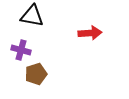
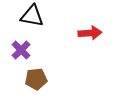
purple cross: rotated 30 degrees clockwise
brown pentagon: moved 5 px down; rotated 10 degrees clockwise
